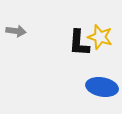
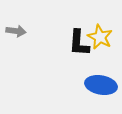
yellow star: rotated 10 degrees clockwise
blue ellipse: moved 1 px left, 2 px up
